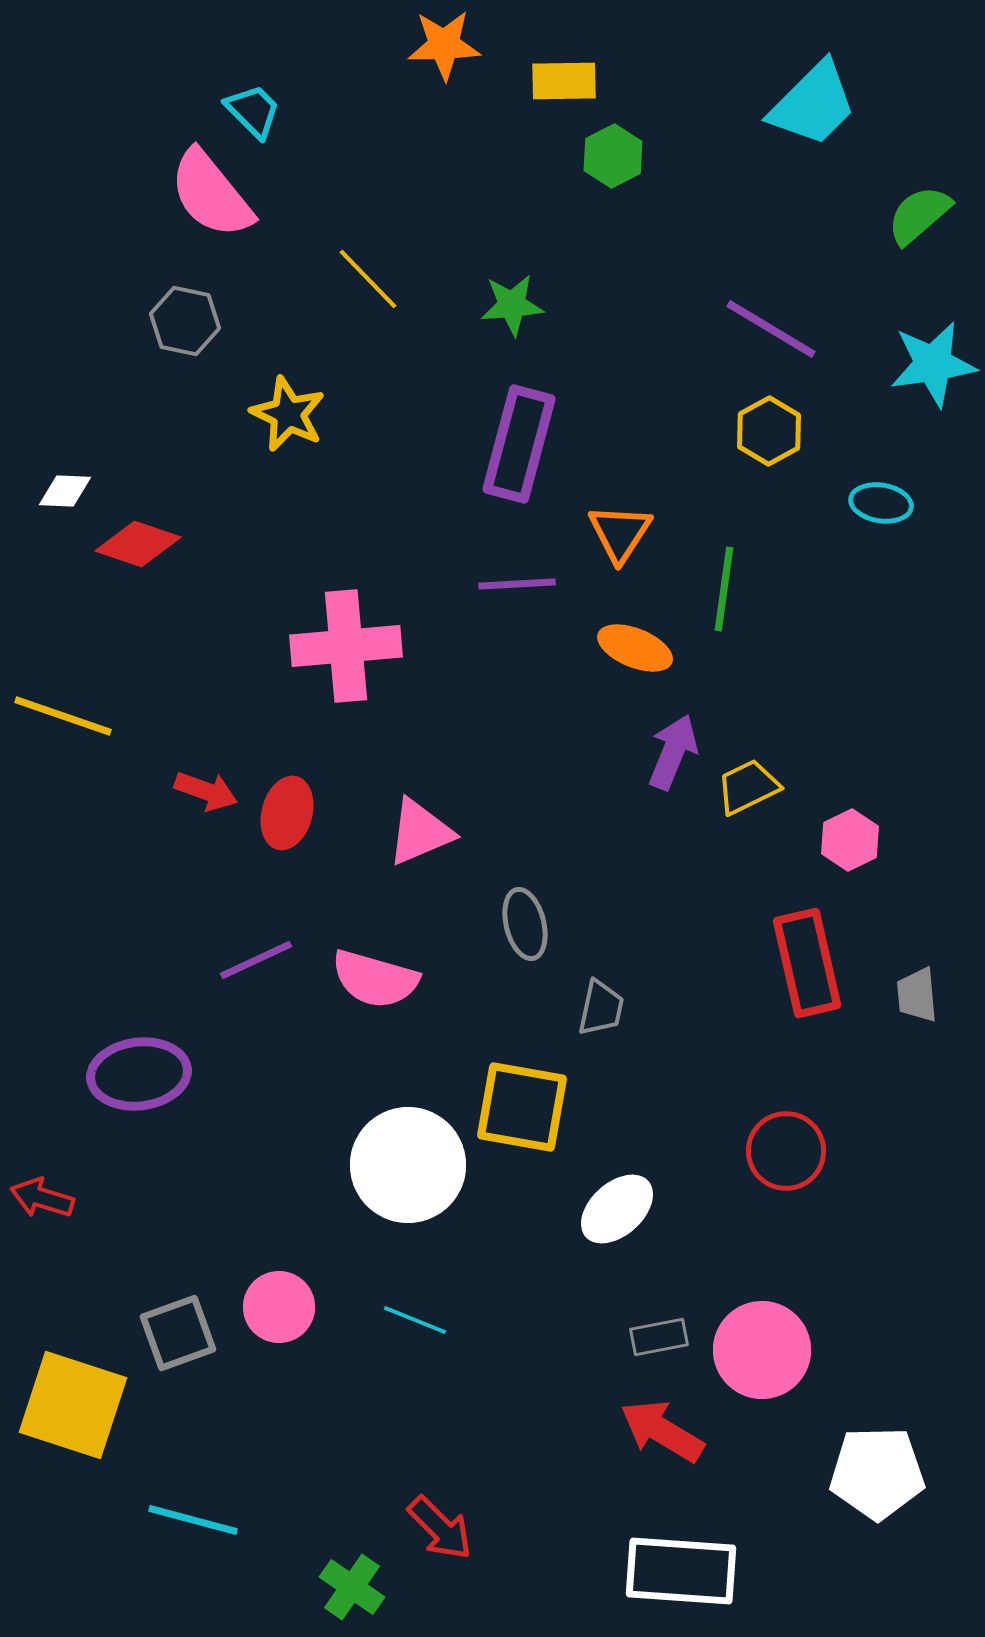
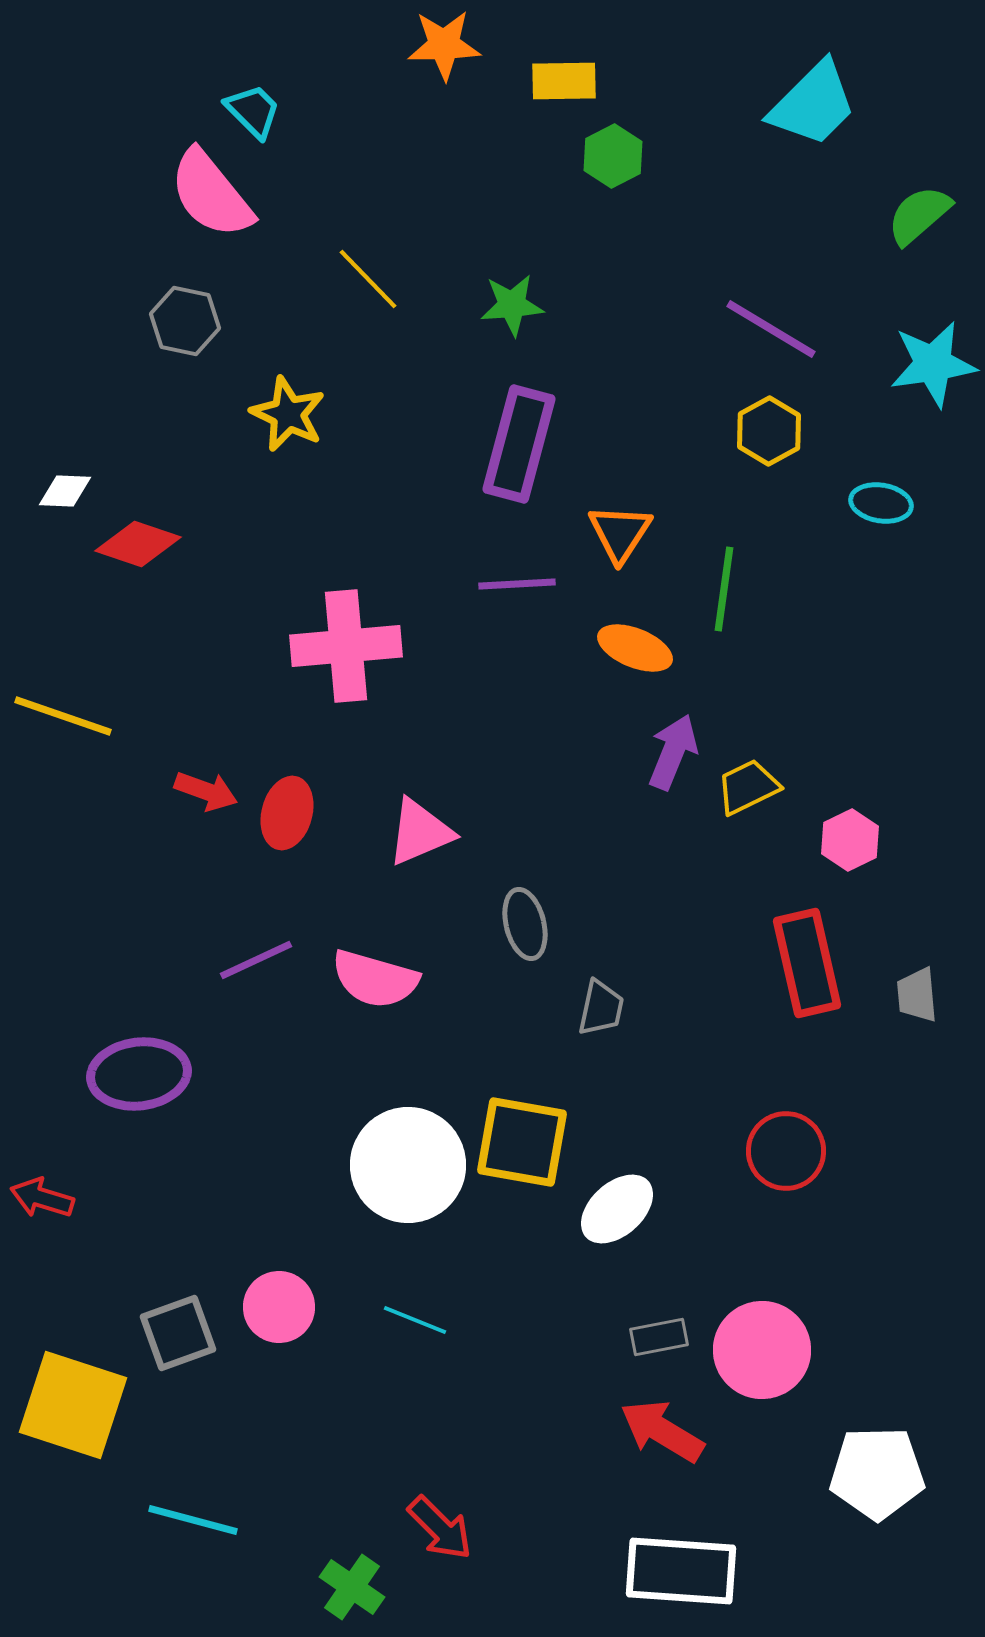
yellow square at (522, 1107): moved 35 px down
